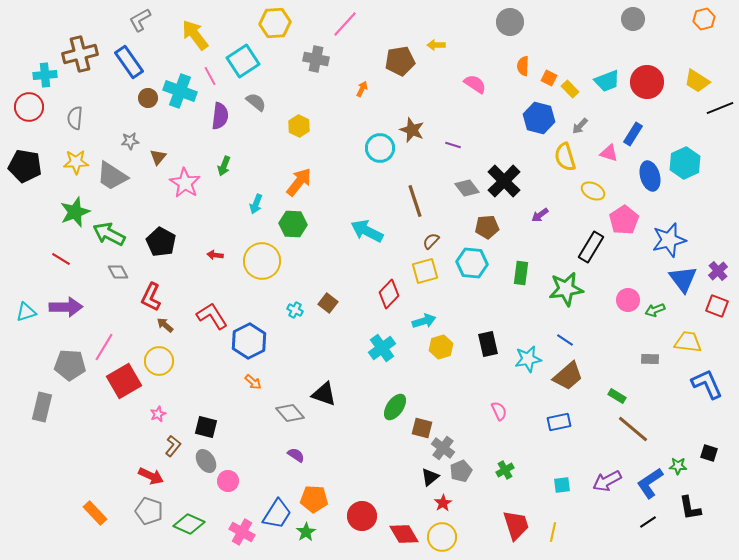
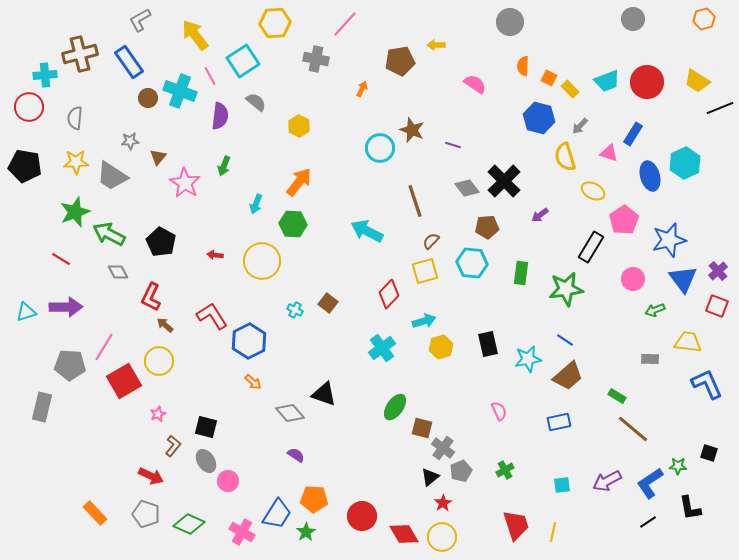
pink circle at (628, 300): moved 5 px right, 21 px up
gray pentagon at (149, 511): moved 3 px left, 3 px down
